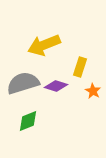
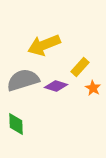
yellow rectangle: rotated 24 degrees clockwise
gray semicircle: moved 3 px up
orange star: moved 3 px up
green diamond: moved 12 px left, 3 px down; rotated 70 degrees counterclockwise
